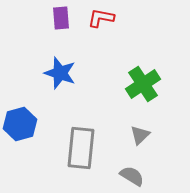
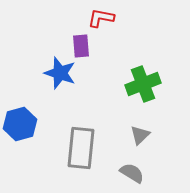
purple rectangle: moved 20 px right, 28 px down
green cross: rotated 12 degrees clockwise
gray semicircle: moved 3 px up
